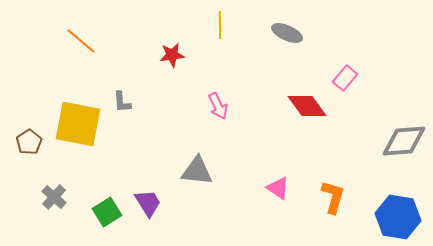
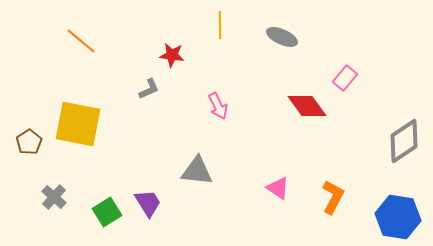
gray ellipse: moved 5 px left, 4 px down
red star: rotated 15 degrees clockwise
gray L-shape: moved 27 px right, 13 px up; rotated 110 degrees counterclockwise
gray diamond: rotated 30 degrees counterclockwise
orange L-shape: rotated 12 degrees clockwise
